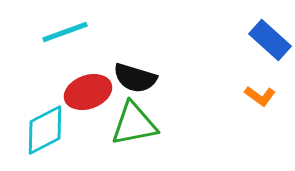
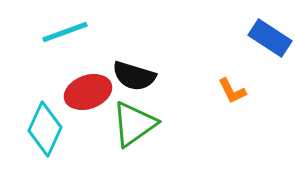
blue rectangle: moved 2 px up; rotated 9 degrees counterclockwise
black semicircle: moved 1 px left, 2 px up
orange L-shape: moved 28 px left, 5 px up; rotated 28 degrees clockwise
green triangle: rotated 24 degrees counterclockwise
cyan diamond: moved 1 px up; rotated 38 degrees counterclockwise
